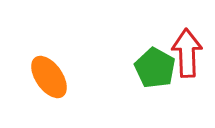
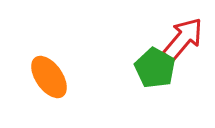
red arrow: moved 4 px left, 14 px up; rotated 42 degrees clockwise
